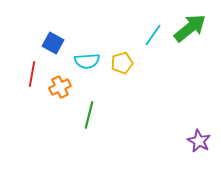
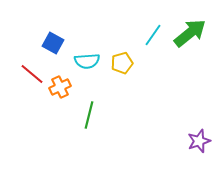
green arrow: moved 5 px down
red line: rotated 60 degrees counterclockwise
purple star: rotated 25 degrees clockwise
